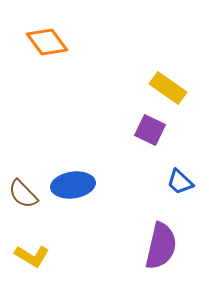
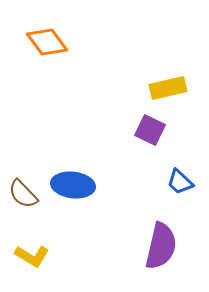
yellow rectangle: rotated 48 degrees counterclockwise
blue ellipse: rotated 15 degrees clockwise
